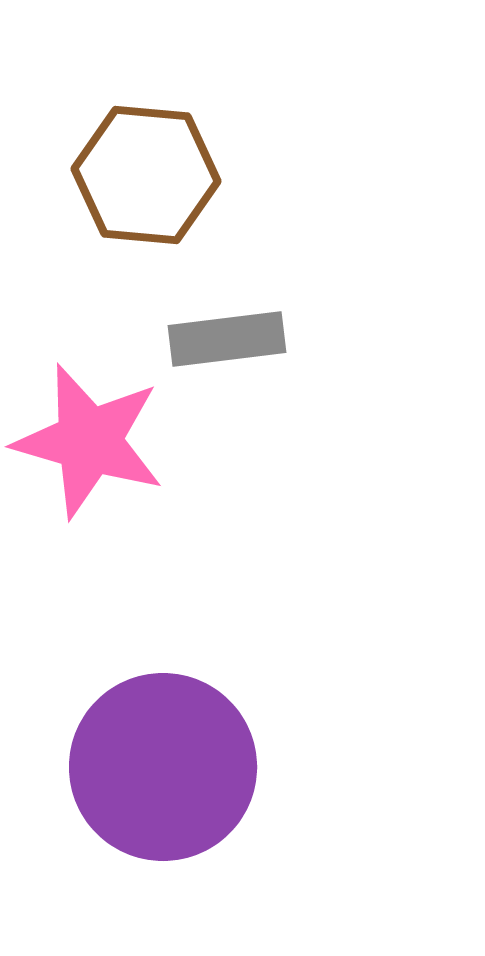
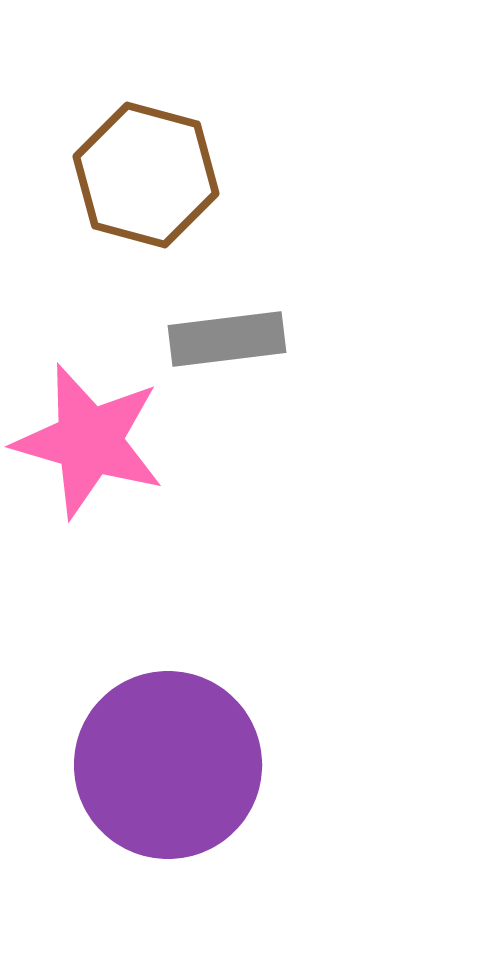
brown hexagon: rotated 10 degrees clockwise
purple circle: moved 5 px right, 2 px up
